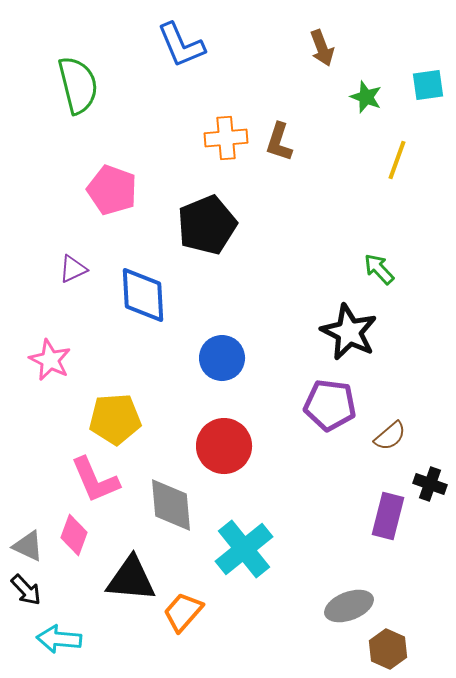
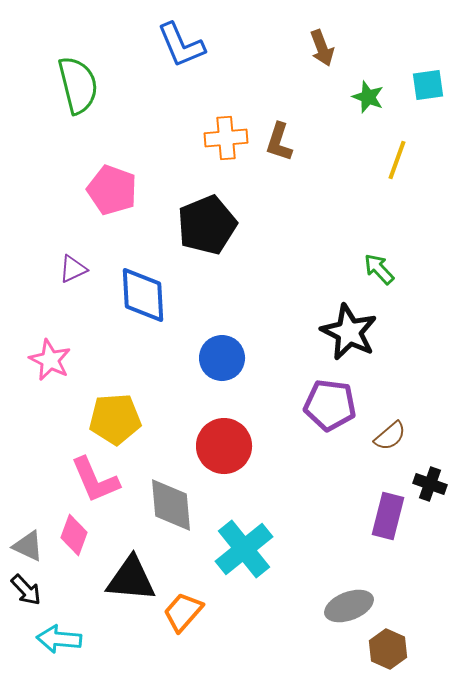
green star: moved 2 px right
